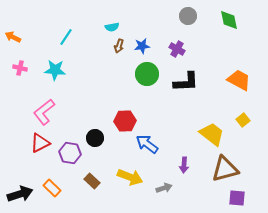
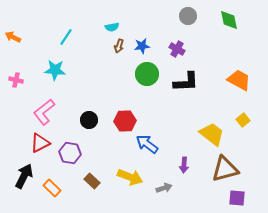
pink cross: moved 4 px left, 12 px down
black circle: moved 6 px left, 18 px up
black arrow: moved 4 px right, 18 px up; rotated 45 degrees counterclockwise
